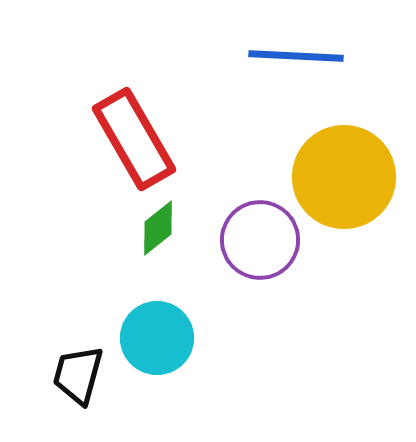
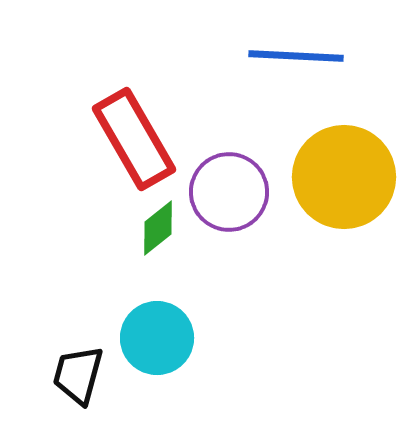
purple circle: moved 31 px left, 48 px up
